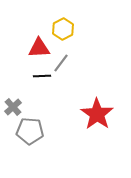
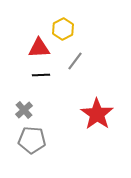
gray line: moved 14 px right, 2 px up
black line: moved 1 px left, 1 px up
gray cross: moved 11 px right, 3 px down
gray pentagon: moved 2 px right, 9 px down
